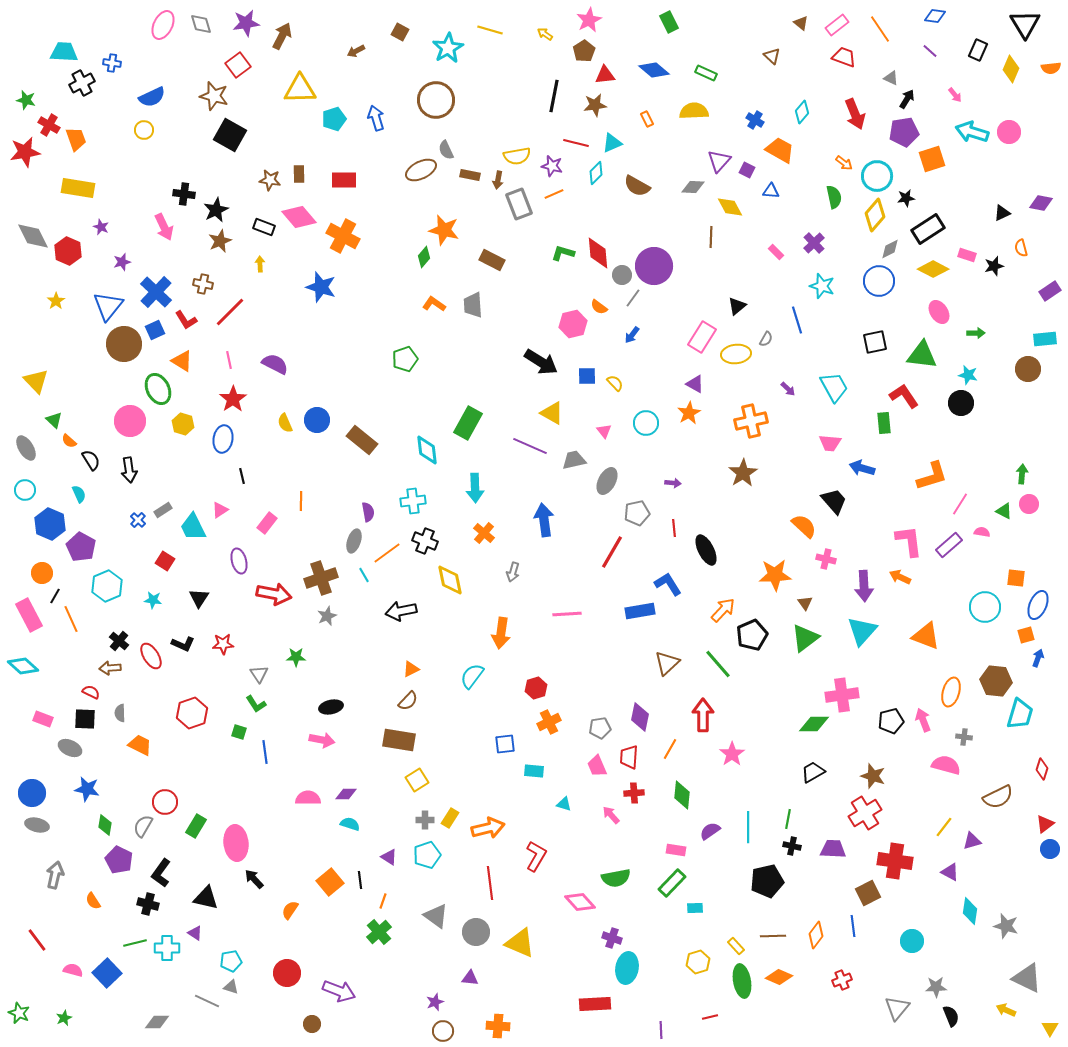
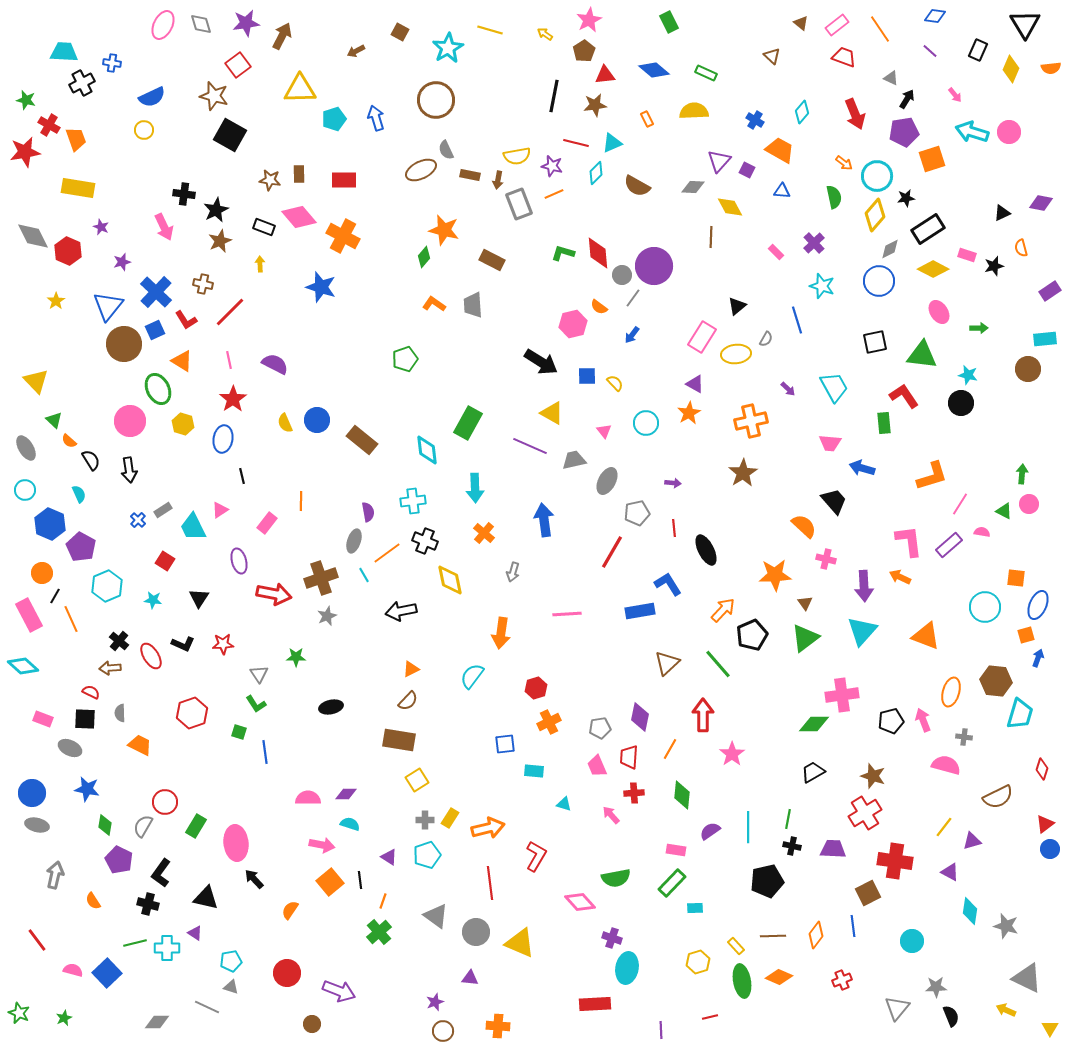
blue triangle at (771, 191): moved 11 px right
green arrow at (976, 333): moved 3 px right, 5 px up
pink arrow at (322, 740): moved 105 px down
gray line at (207, 1001): moved 6 px down
